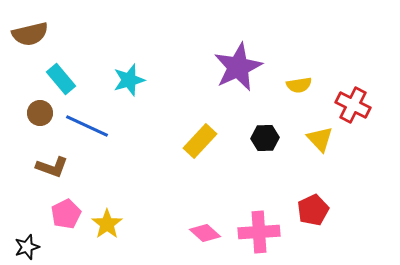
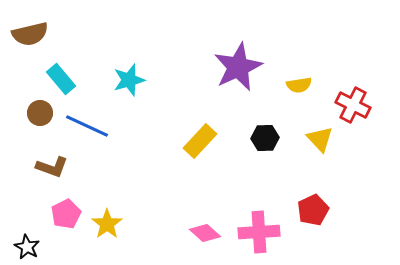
black star: rotated 25 degrees counterclockwise
